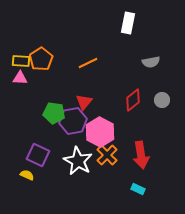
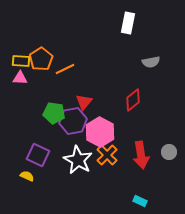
orange line: moved 23 px left, 6 px down
gray circle: moved 7 px right, 52 px down
white star: moved 1 px up
yellow semicircle: moved 1 px down
cyan rectangle: moved 2 px right, 12 px down
